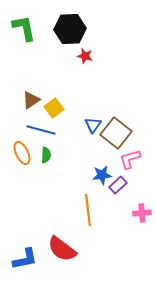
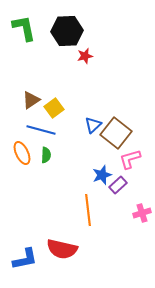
black hexagon: moved 3 px left, 2 px down
red star: rotated 28 degrees counterclockwise
blue triangle: rotated 12 degrees clockwise
blue star: rotated 12 degrees counterclockwise
pink cross: rotated 12 degrees counterclockwise
red semicircle: rotated 24 degrees counterclockwise
